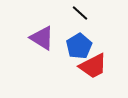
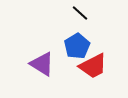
purple triangle: moved 26 px down
blue pentagon: moved 2 px left
